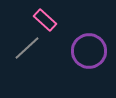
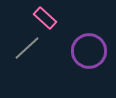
pink rectangle: moved 2 px up
